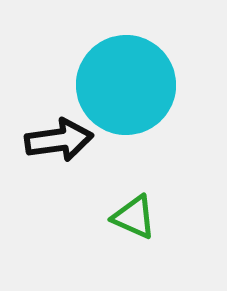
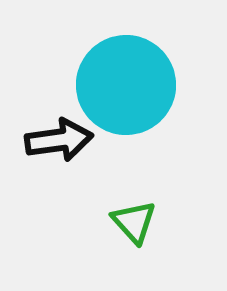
green triangle: moved 5 px down; rotated 24 degrees clockwise
